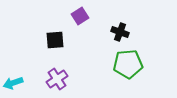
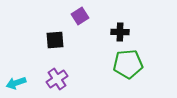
black cross: rotated 18 degrees counterclockwise
cyan arrow: moved 3 px right
